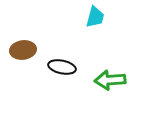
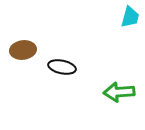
cyan trapezoid: moved 35 px right
green arrow: moved 9 px right, 12 px down
